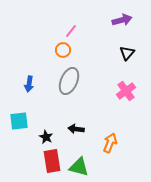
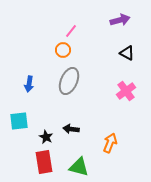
purple arrow: moved 2 px left
black triangle: rotated 42 degrees counterclockwise
black arrow: moved 5 px left
red rectangle: moved 8 px left, 1 px down
